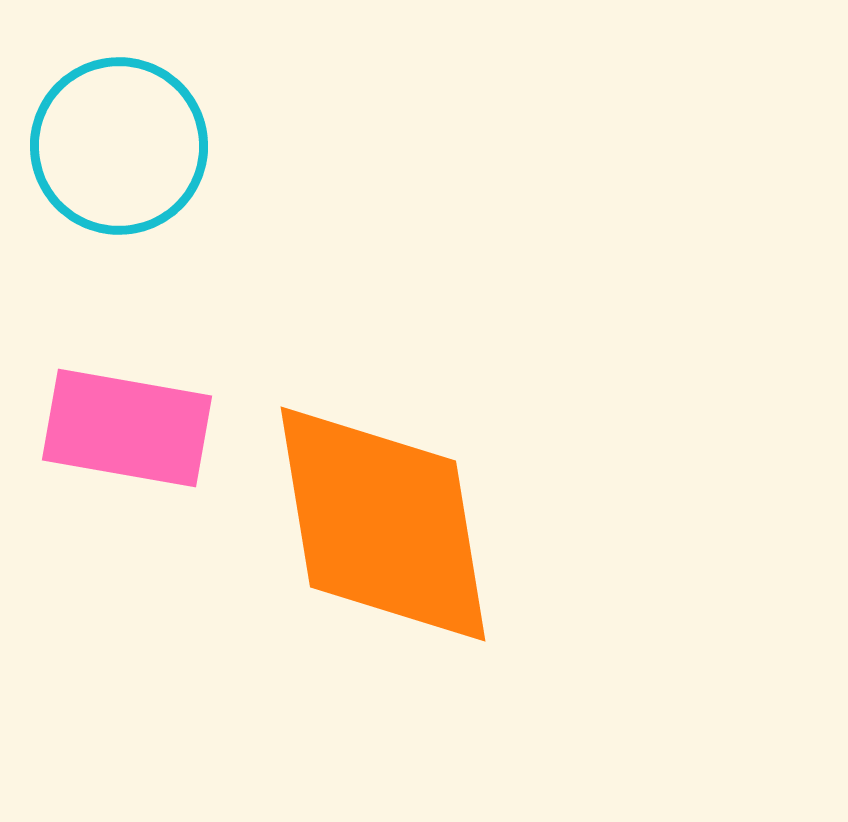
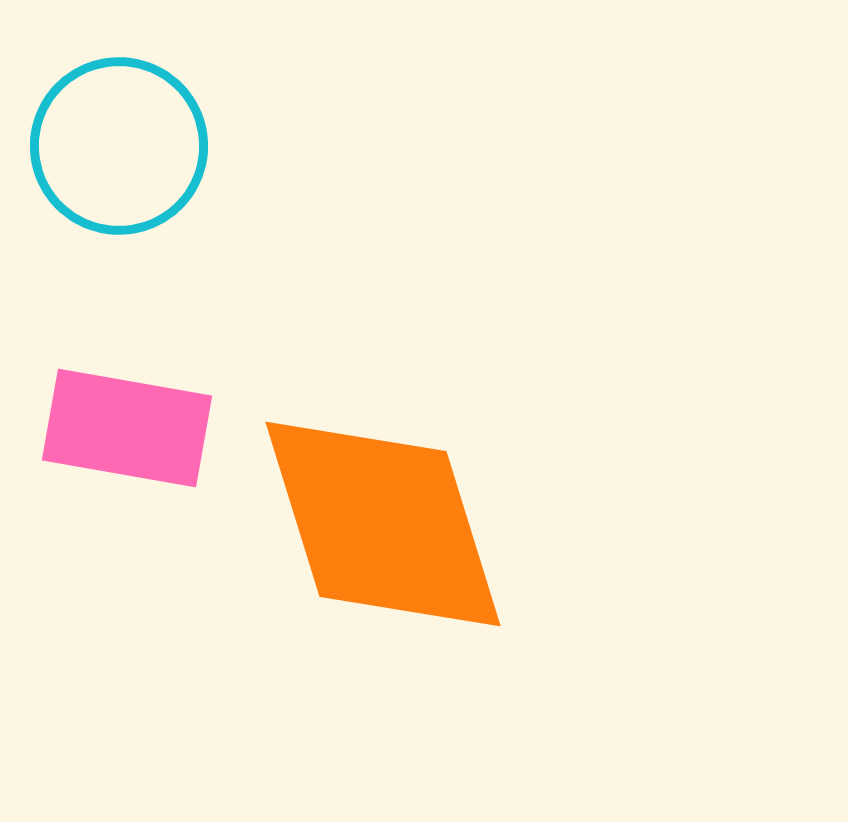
orange diamond: rotated 8 degrees counterclockwise
